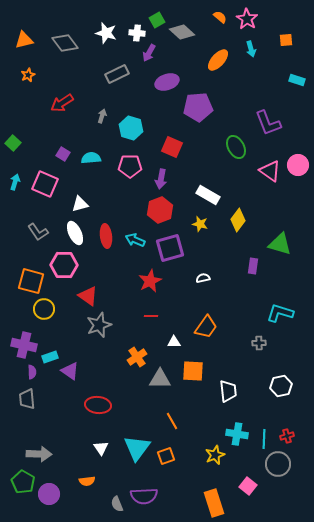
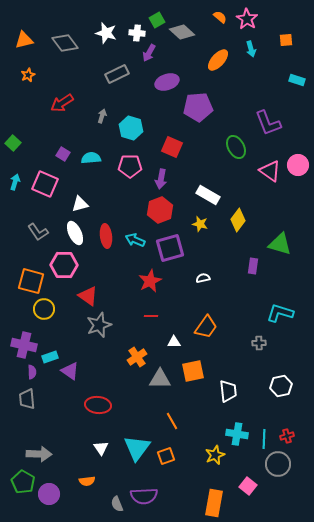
orange square at (193, 371): rotated 15 degrees counterclockwise
orange rectangle at (214, 503): rotated 28 degrees clockwise
